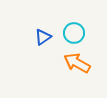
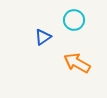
cyan circle: moved 13 px up
